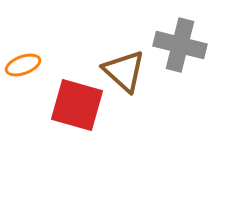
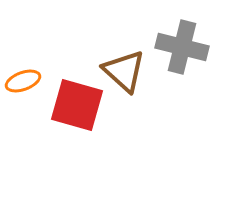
gray cross: moved 2 px right, 2 px down
orange ellipse: moved 16 px down
